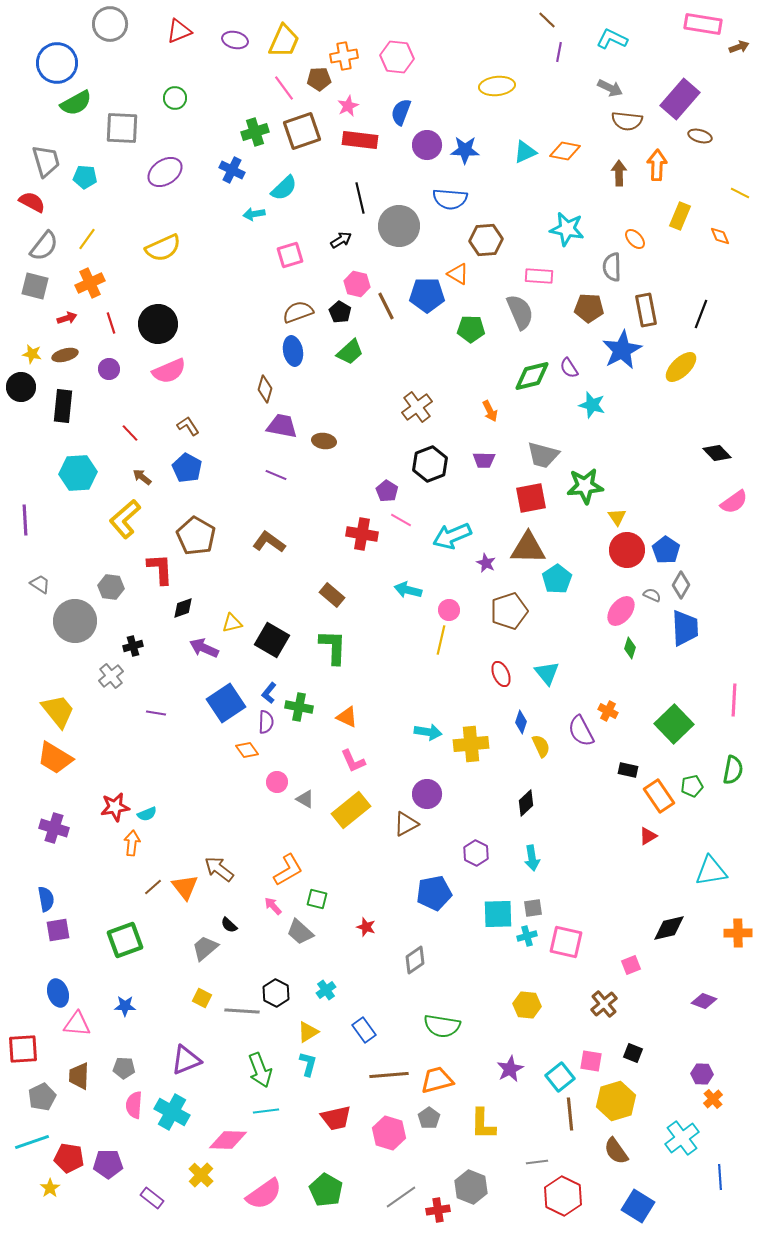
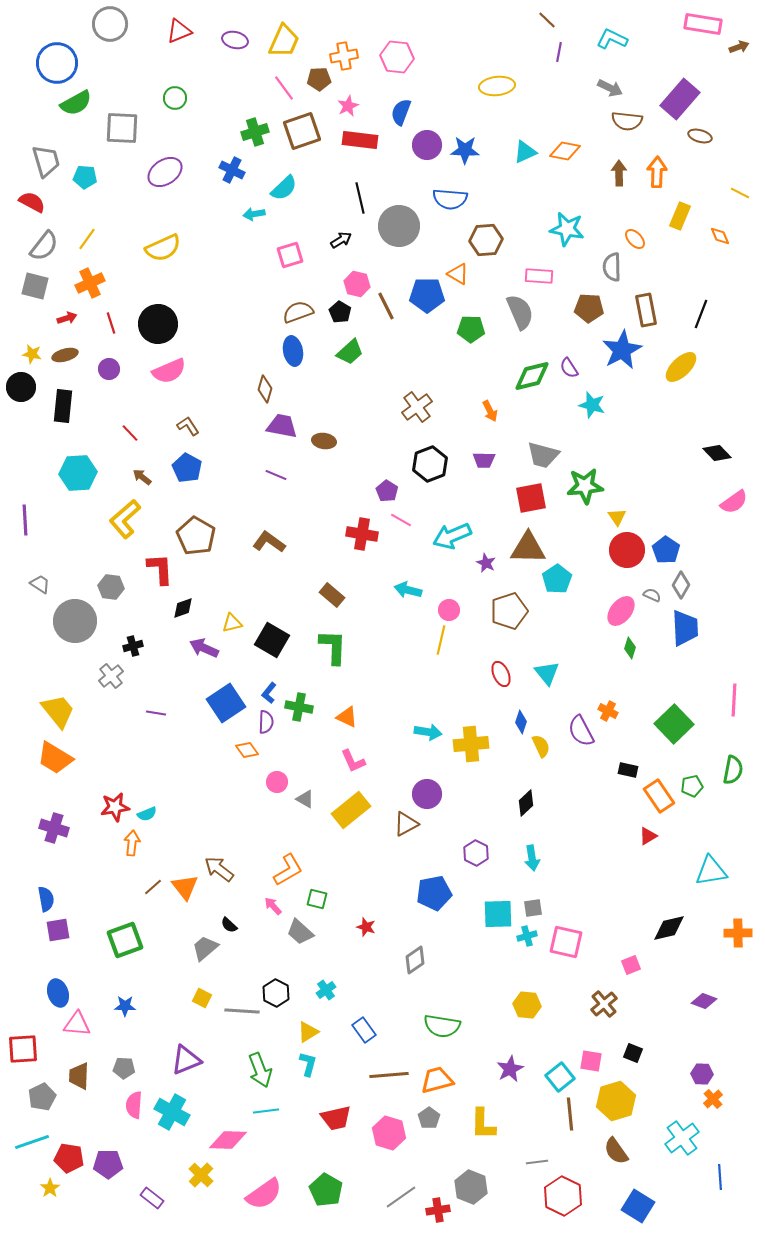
orange arrow at (657, 165): moved 7 px down
